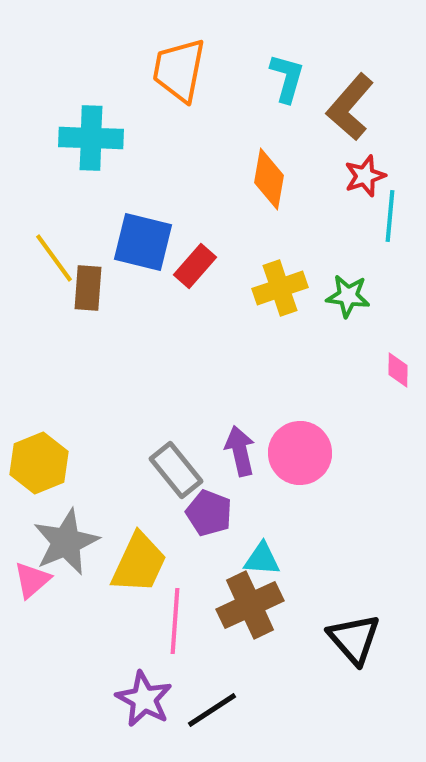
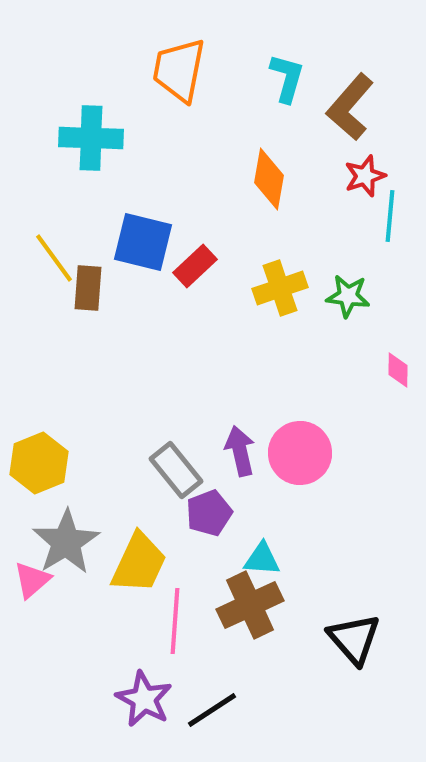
red rectangle: rotated 6 degrees clockwise
purple pentagon: rotated 30 degrees clockwise
gray star: rotated 8 degrees counterclockwise
